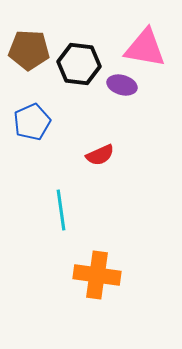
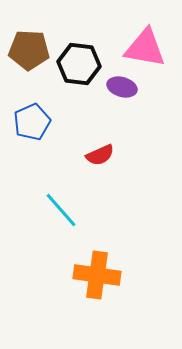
purple ellipse: moved 2 px down
cyan line: rotated 33 degrees counterclockwise
